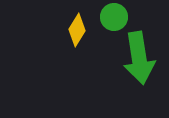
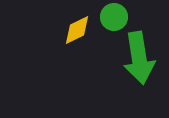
yellow diamond: rotated 32 degrees clockwise
